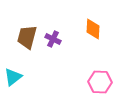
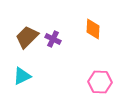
brown trapezoid: rotated 30 degrees clockwise
cyan triangle: moved 9 px right, 1 px up; rotated 12 degrees clockwise
